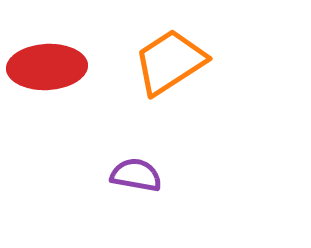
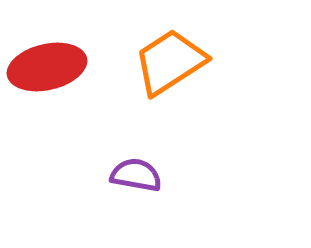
red ellipse: rotated 10 degrees counterclockwise
